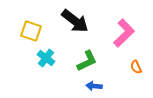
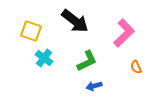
cyan cross: moved 2 px left
blue arrow: rotated 21 degrees counterclockwise
